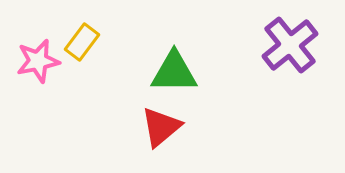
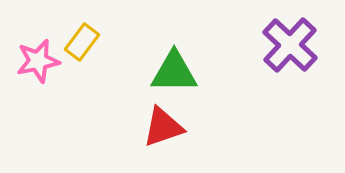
purple cross: rotated 8 degrees counterclockwise
red triangle: moved 2 px right; rotated 21 degrees clockwise
